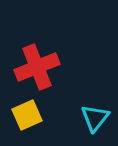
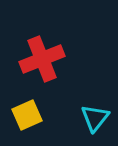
red cross: moved 5 px right, 8 px up
